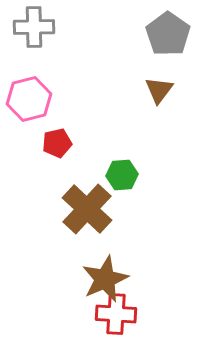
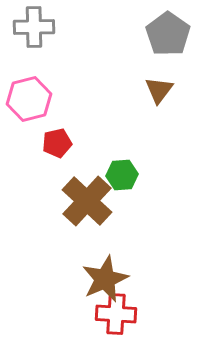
brown cross: moved 8 px up
